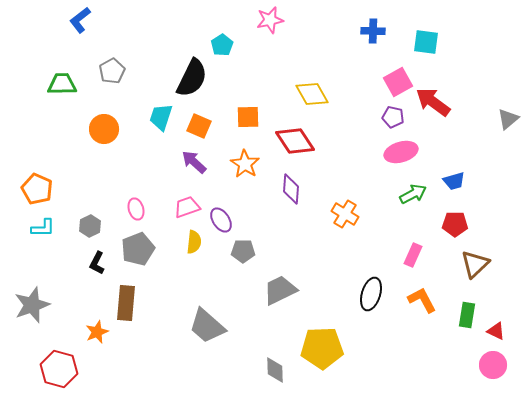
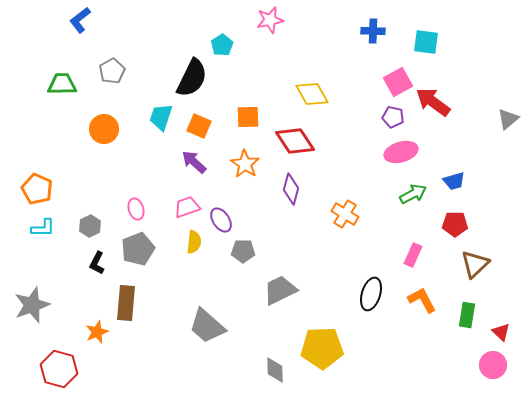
purple diamond at (291, 189): rotated 12 degrees clockwise
red triangle at (496, 331): moved 5 px right, 1 px down; rotated 18 degrees clockwise
